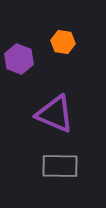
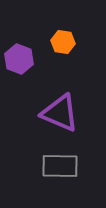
purple triangle: moved 5 px right, 1 px up
